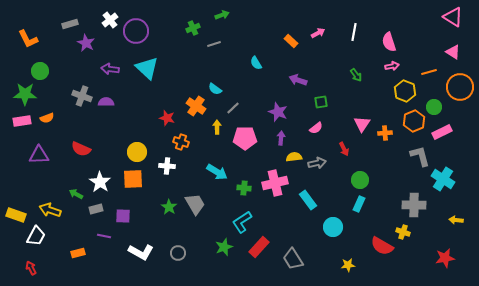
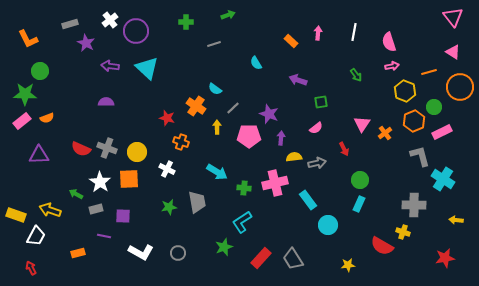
green arrow at (222, 15): moved 6 px right
pink triangle at (453, 17): rotated 20 degrees clockwise
green cross at (193, 28): moved 7 px left, 6 px up; rotated 24 degrees clockwise
pink arrow at (318, 33): rotated 56 degrees counterclockwise
purple arrow at (110, 69): moved 3 px up
gray cross at (82, 96): moved 25 px right, 52 px down
purple star at (278, 112): moved 9 px left, 2 px down
pink rectangle at (22, 121): rotated 30 degrees counterclockwise
orange cross at (385, 133): rotated 32 degrees counterclockwise
pink pentagon at (245, 138): moved 4 px right, 2 px up
white cross at (167, 166): moved 3 px down; rotated 21 degrees clockwise
orange square at (133, 179): moved 4 px left
gray trapezoid at (195, 204): moved 2 px right, 2 px up; rotated 20 degrees clockwise
green star at (169, 207): rotated 28 degrees clockwise
cyan circle at (333, 227): moved 5 px left, 2 px up
red rectangle at (259, 247): moved 2 px right, 11 px down
